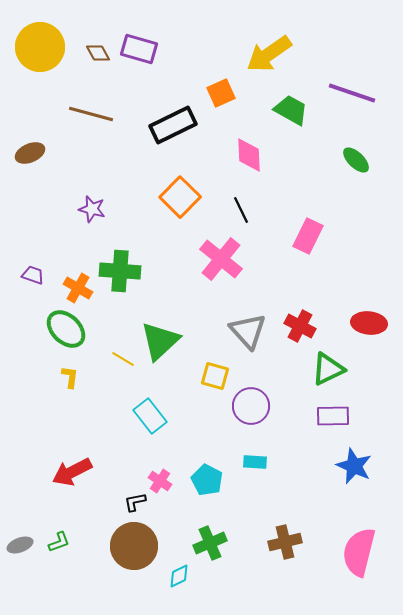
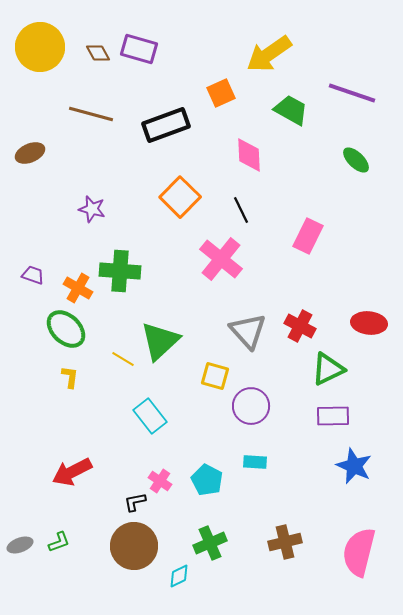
black rectangle at (173, 125): moved 7 px left; rotated 6 degrees clockwise
